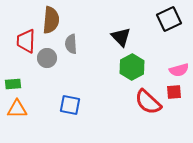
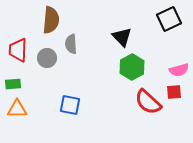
black triangle: moved 1 px right
red trapezoid: moved 8 px left, 9 px down
